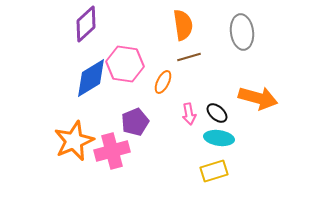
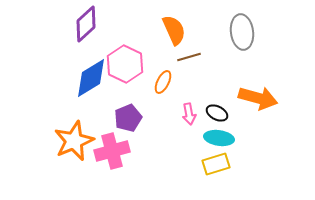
orange semicircle: moved 9 px left, 5 px down; rotated 16 degrees counterclockwise
pink hexagon: rotated 18 degrees clockwise
black ellipse: rotated 15 degrees counterclockwise
purple pentagon: moved 7 px left, 4 px up
yellow rectangle: moved 2 px right, 7 px up
